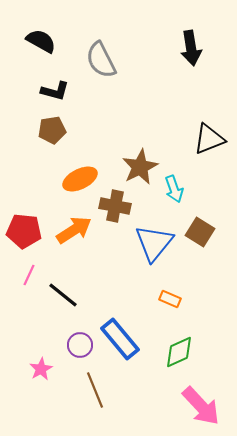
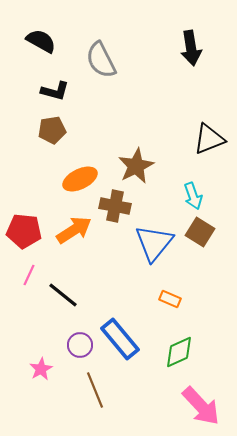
brown star: moved 4 px left, 1 px up
cyan arrow: moved 19 px right, 7 px down
